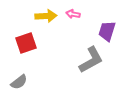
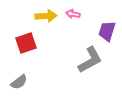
gray L-shape: moved 1 px left
